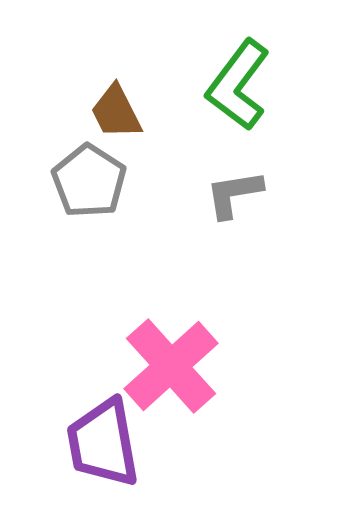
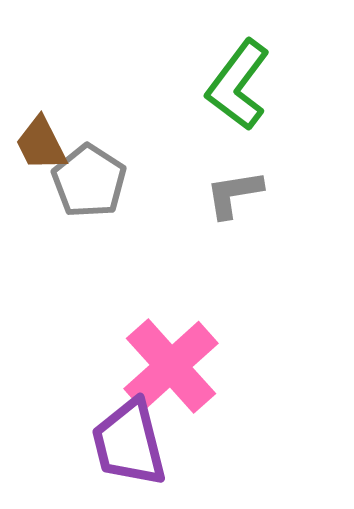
brown trapezoid: moved 75 px left, 32 px down
purple trapezoid: moved 26 px right; rotated 4 degrees counterclockwise
